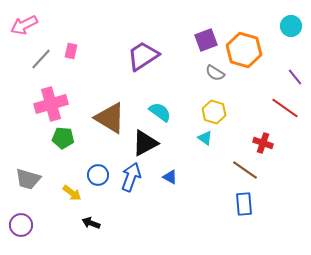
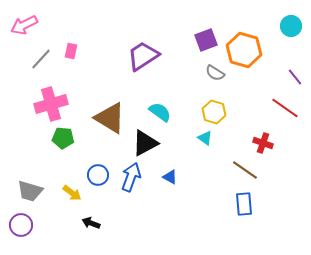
gray trapezoid: moved 2 px right, 12 px down
